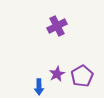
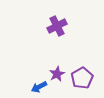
purple pentagon: moved 2 px down
blue arrow: rotated 63 degrees clockwise
